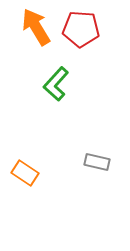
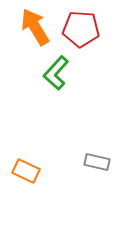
orange arrow: moved 1 px left
green L-shape: moved 11 px up
orange rectangle: moved 1 px right, 2 px up; rotated 8 degrees counterclockwise
